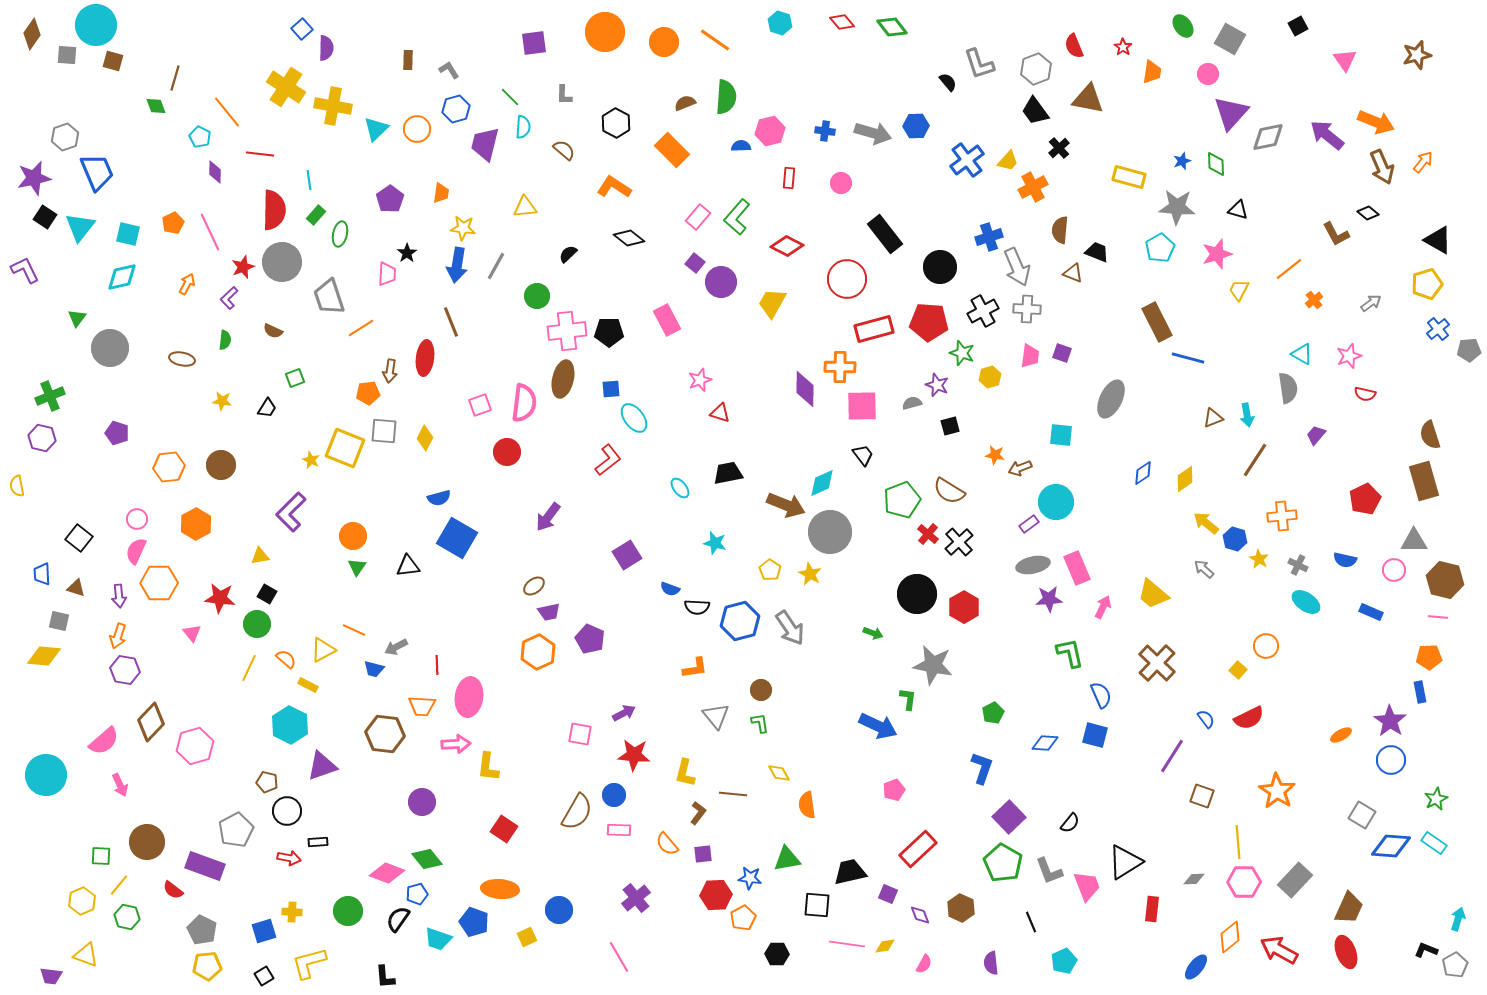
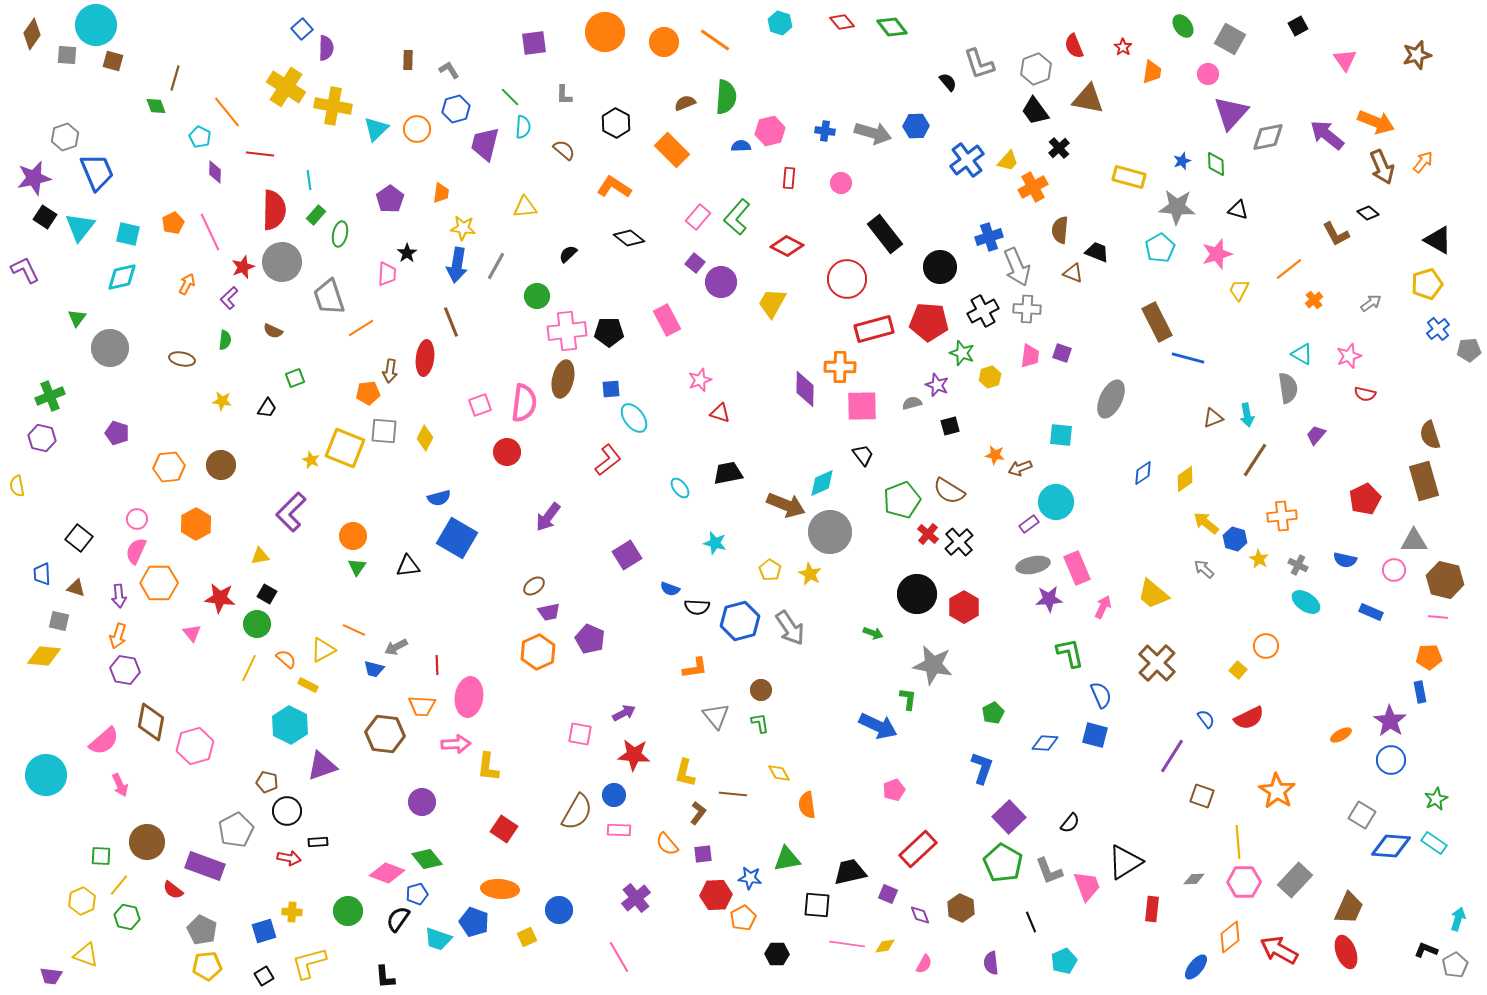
brown diamond at (151, 722): rotated 33 degrees counterclockwise
